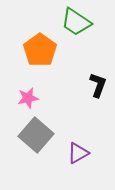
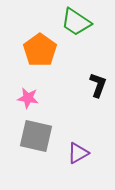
pink star: rotated 20 degrees clockwise
gray square: moved 1 px down; rotated 28 degrees counterclockwise
